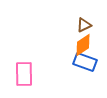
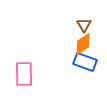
brown triangle: rotated 35 degrees counterclockwise
orange diamond: moved 1 px up
